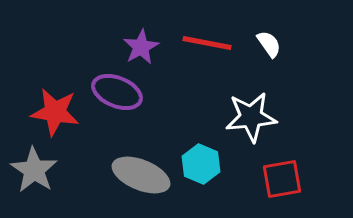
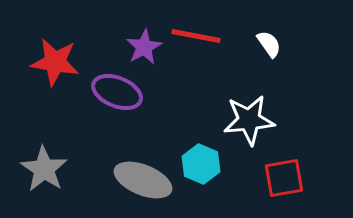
red line: moved 11 px left, 7 px up
purple star: moved 3 px right
red star: moved 50 px up
white star: moved 2 px left, 3 px down
gray star: moved 10 px right, 1 px up
gray ellipse: moved 2 px right, 5 px down
red square: moved 2 px right, 1 px up
